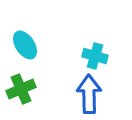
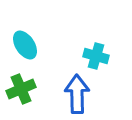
cyan cross: moved 1 px right
blue arrow: moved 12 px left
